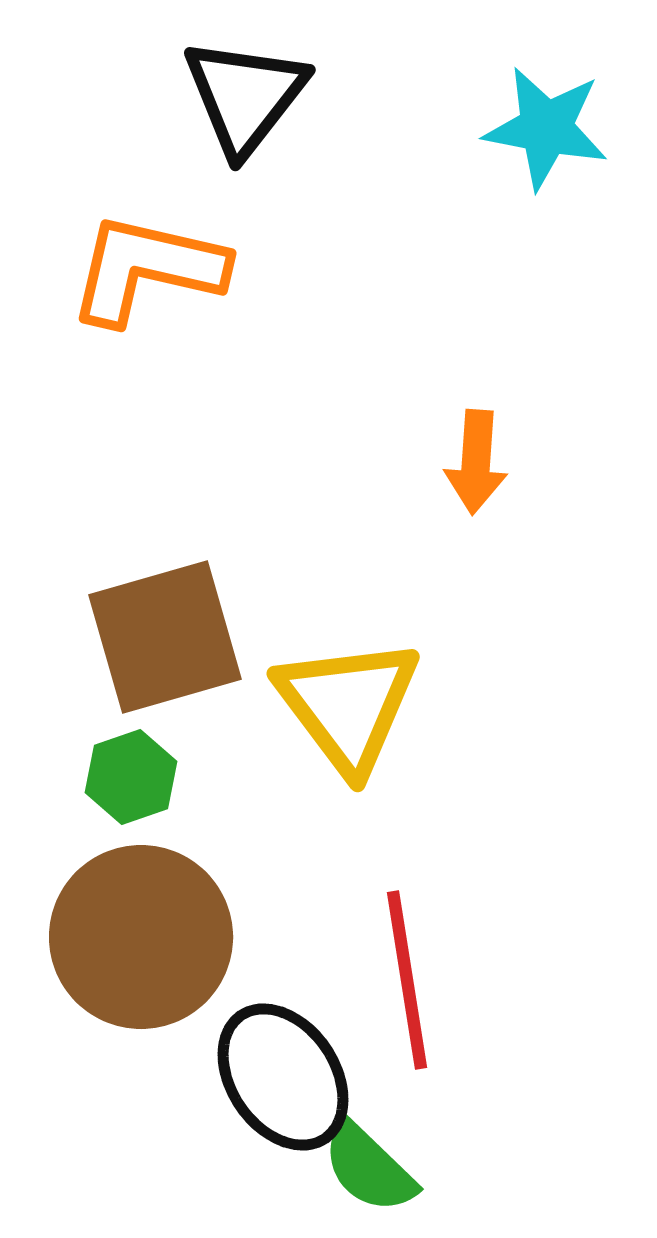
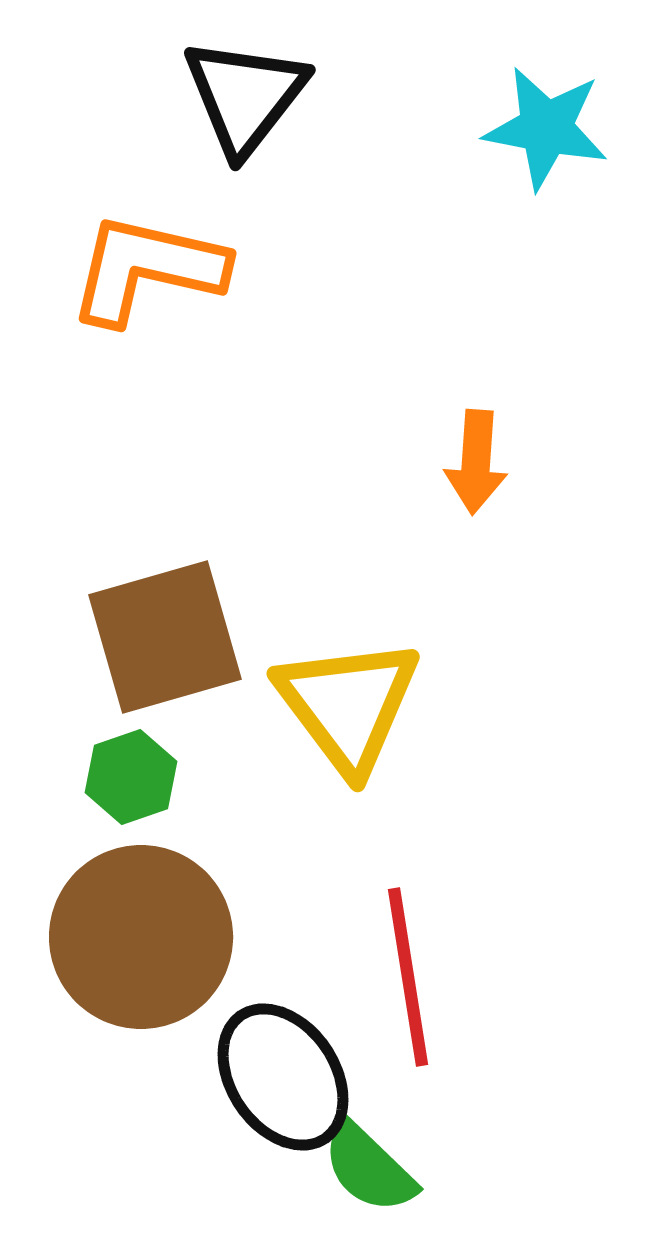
red line: moved 1 px right, 3 px up
